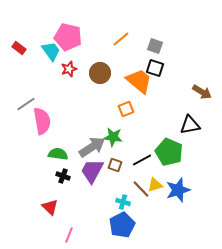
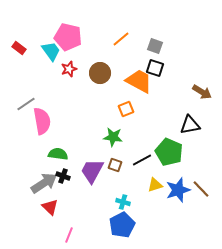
orange trapezoid: rotated 12 degrees counterclockwise
gray arrow: moved 48 px left, 36 px down
brown line: moved 60 px right
